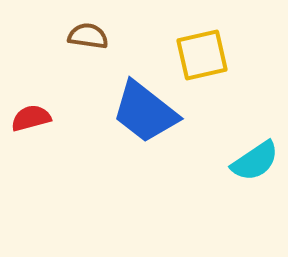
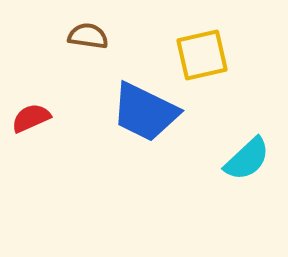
blue trapezoid: rotated 12 degrees counterclockwise
red semicircle: rotated 9 degrees counterclockwise
cyan semicircle: moved 8 px left, 2 px up; rotated 9 degrees counterclockwise
